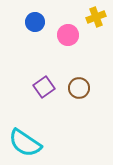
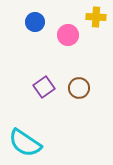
yellow cross: rotated 24 degrees clockwise
